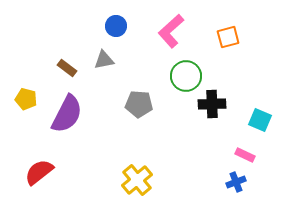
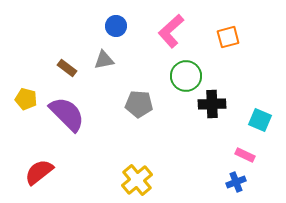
purple semicircle: rotated 72 degrees counterclockwise
